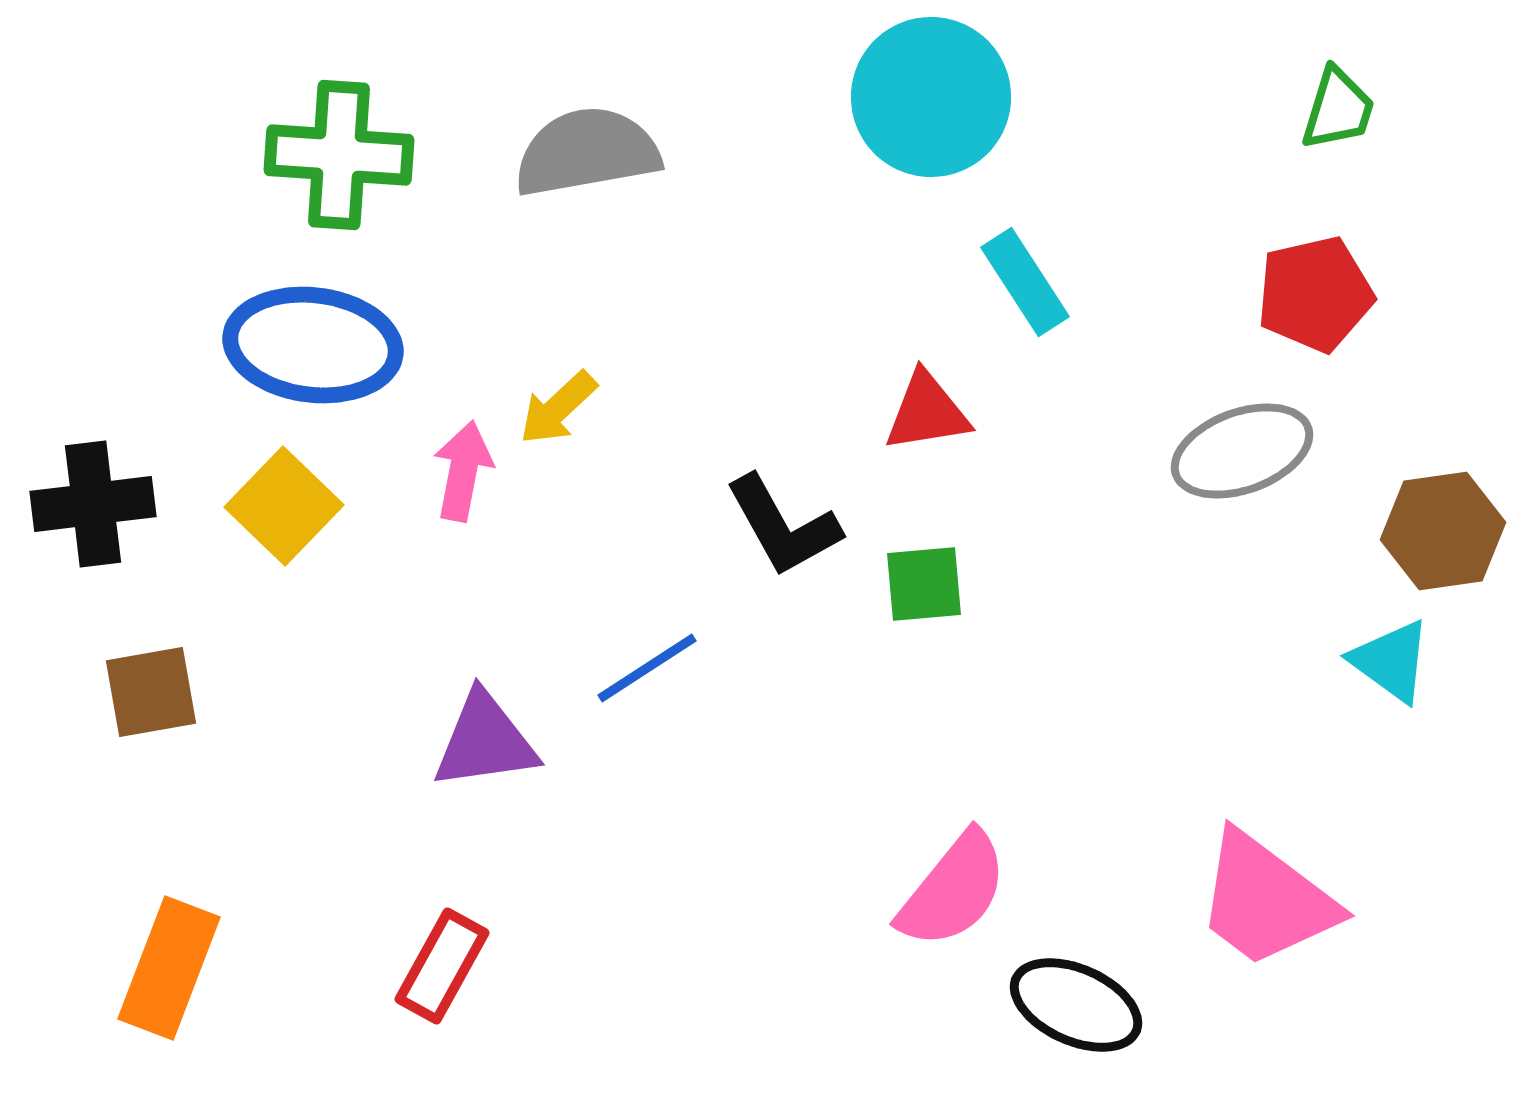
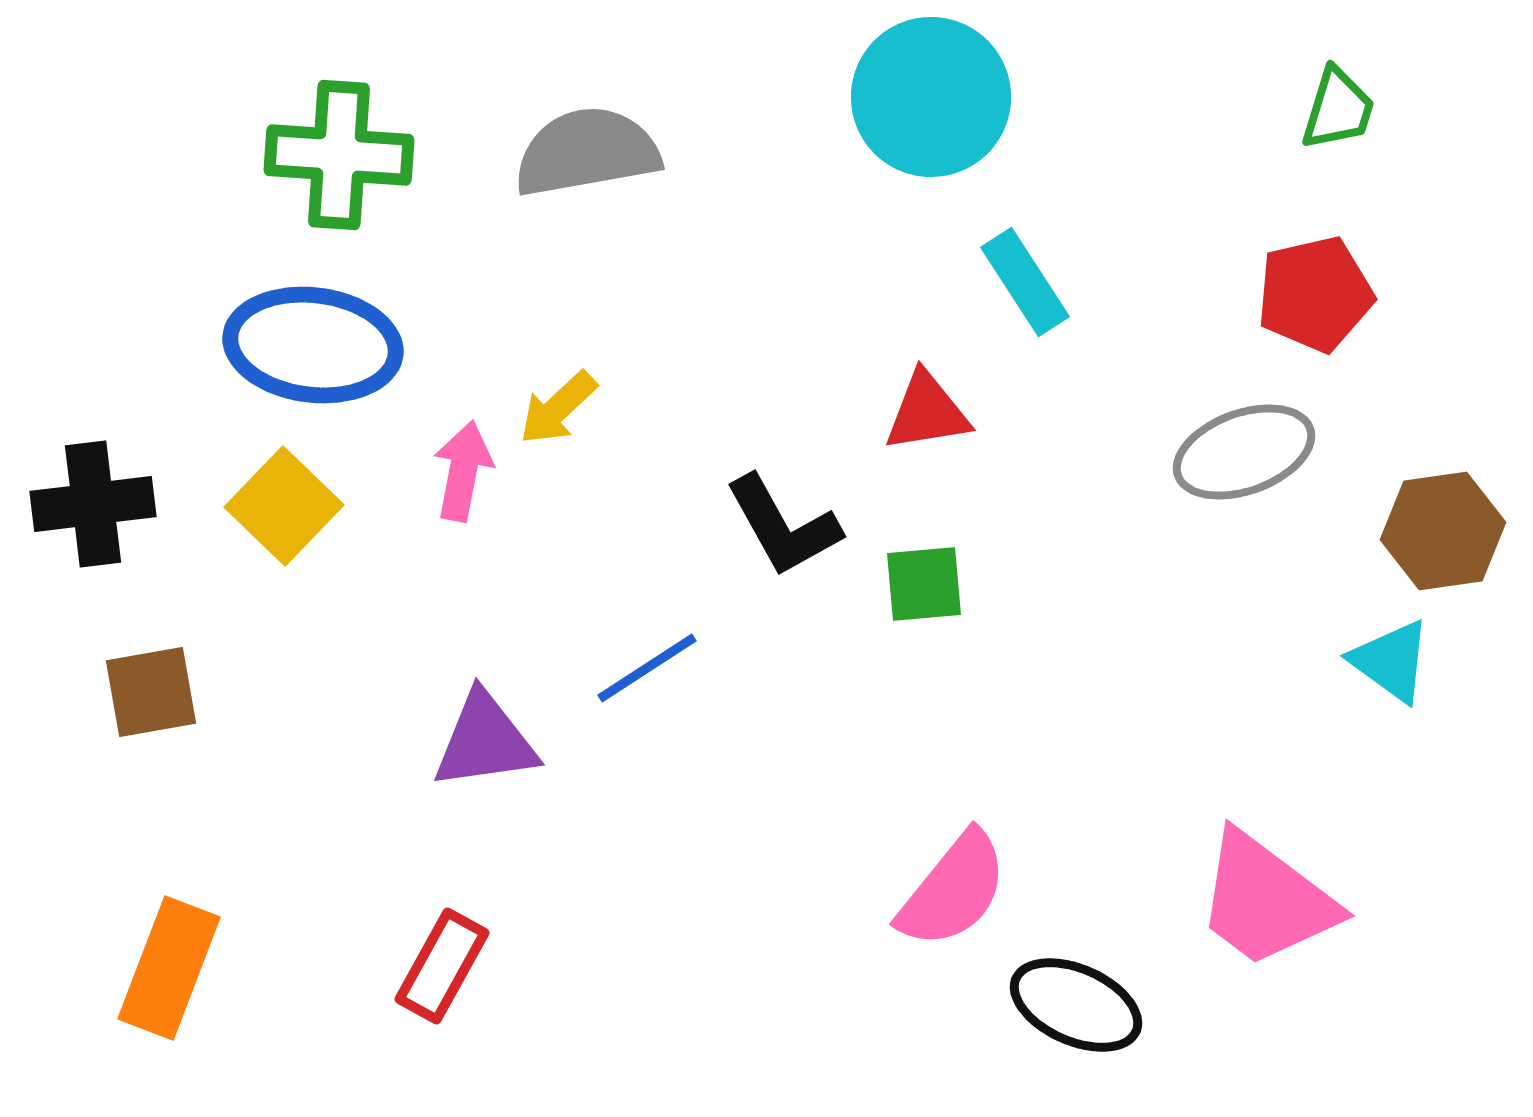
gray ellipse: moved 2 px right, 1 px down
